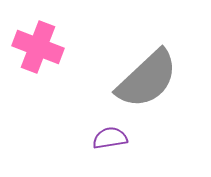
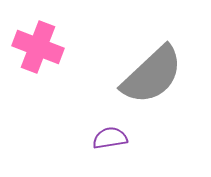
gray semicircle: moved 5 px right, 4 px up
